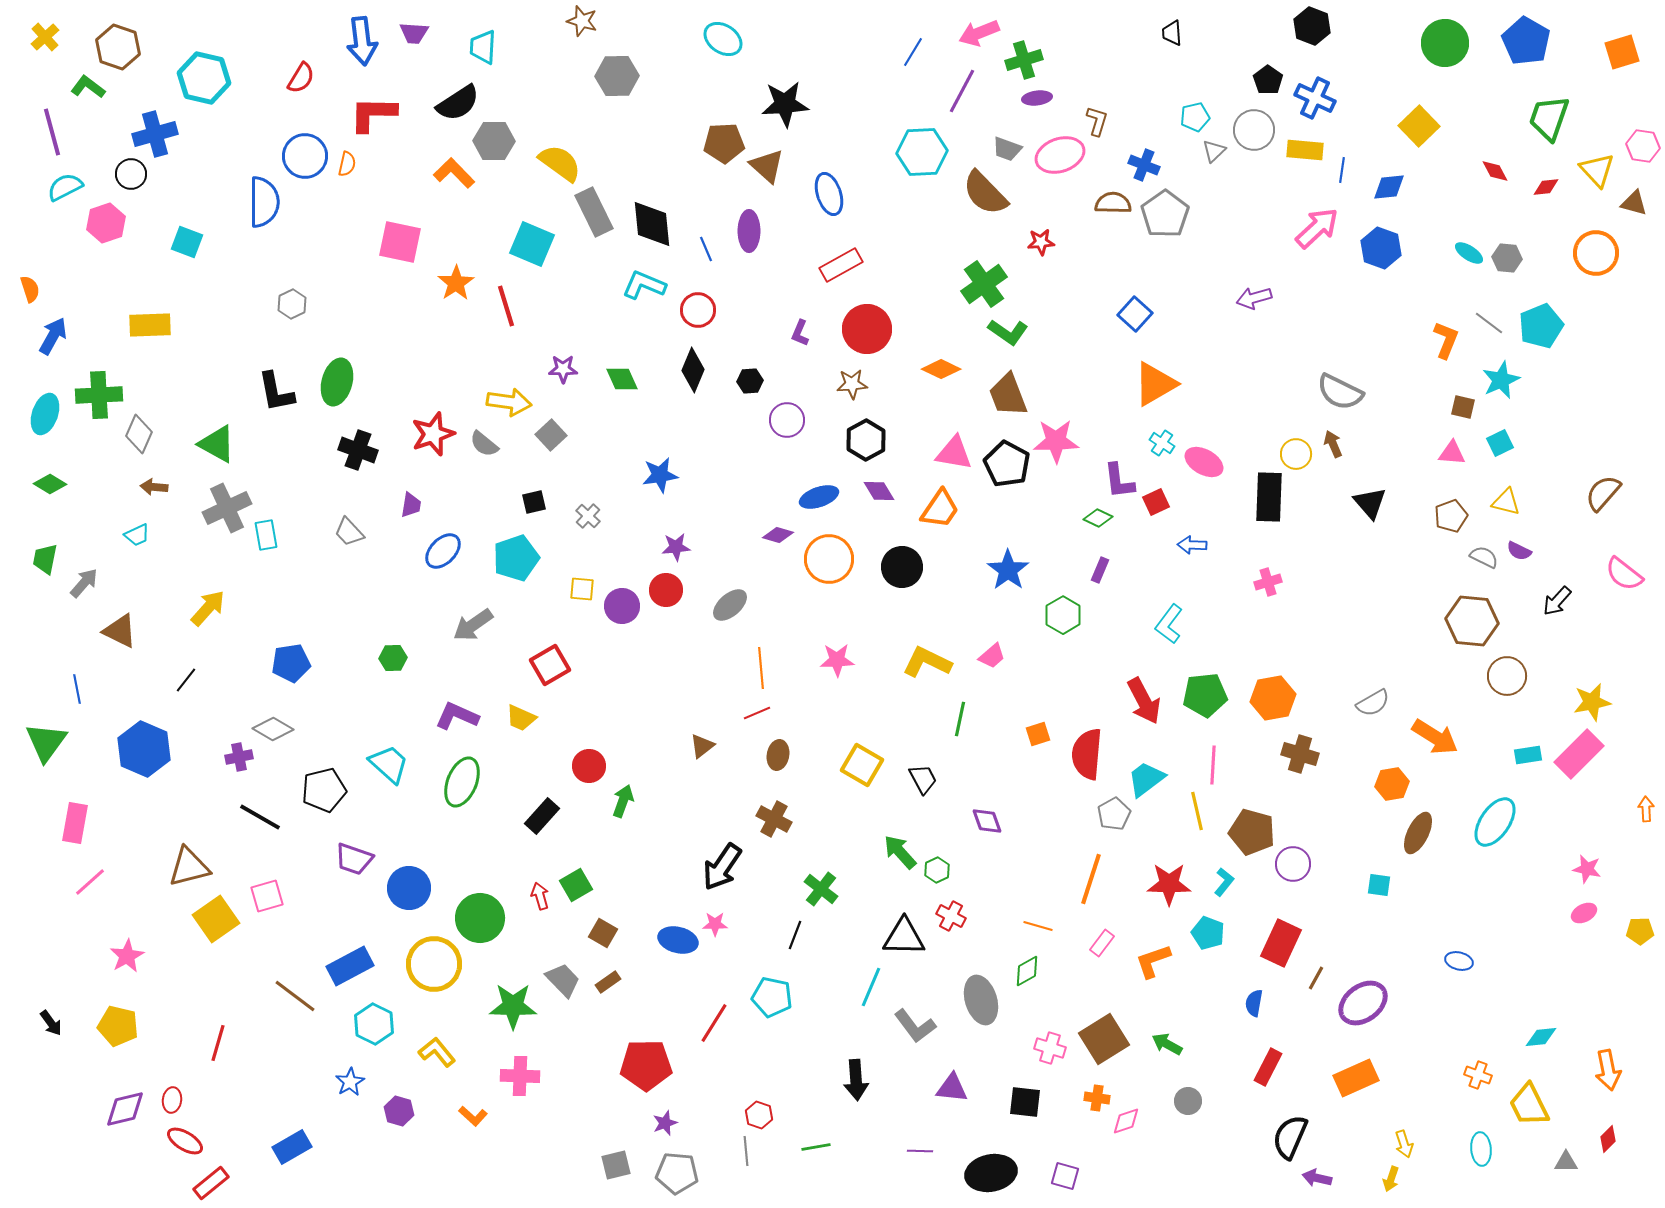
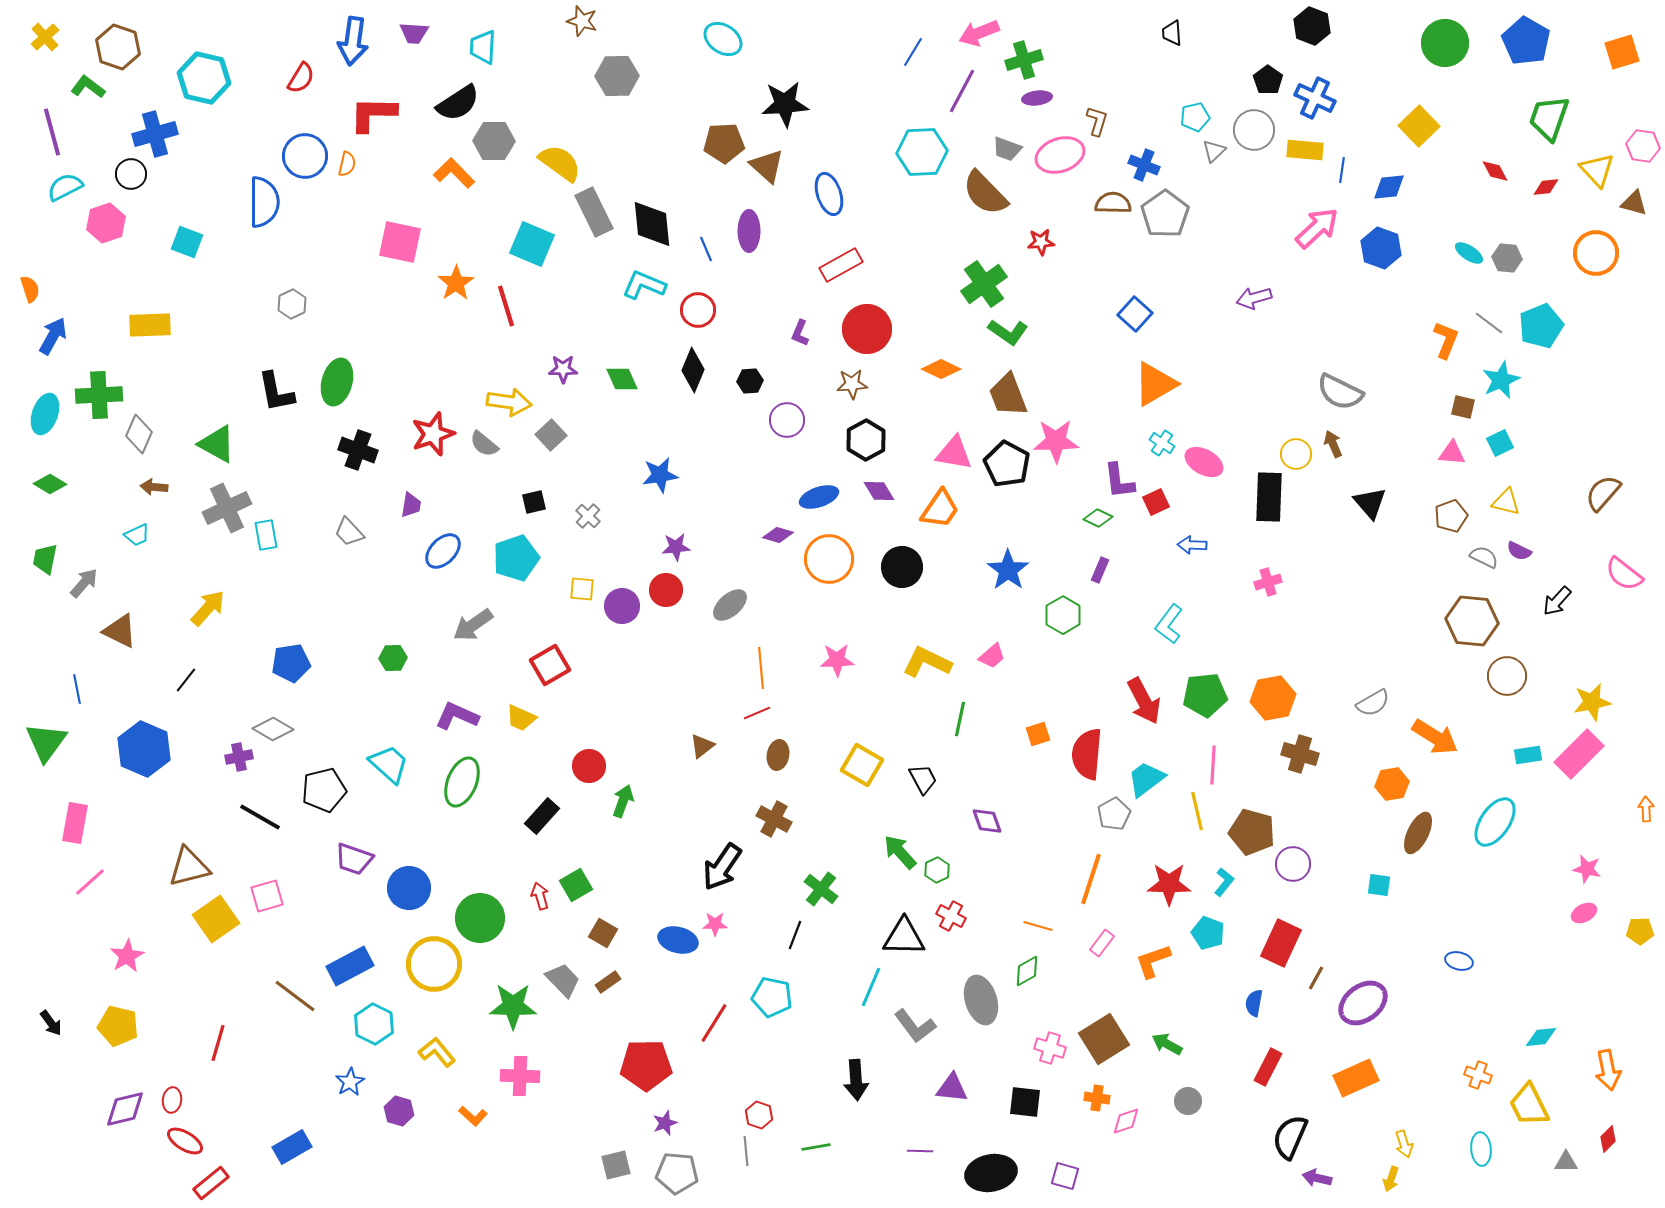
blue arrow at (362, 41): moved 9 px left; rotated 15 degrees clockwise
